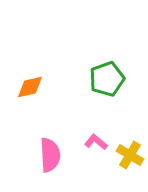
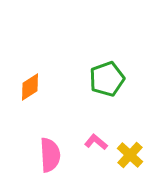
orange diamond: rotated 20 degrees counterclockwise
yellow cross: rotated 12 degrees clockwise
